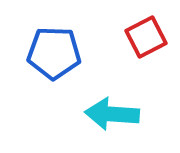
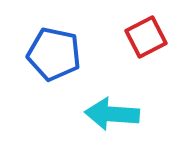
blue pentagon: moved 1 px down; rotated 10 degrees clockwise
